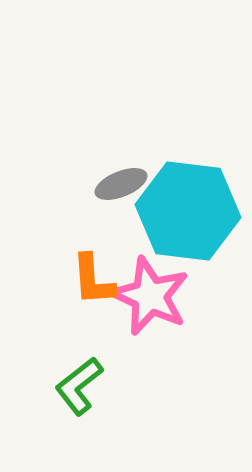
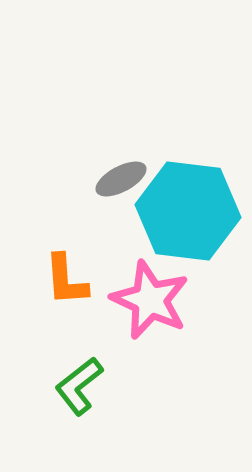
gray ellipse: moved 5 px up; rotated 6 degrees counterclockwise
orange L-shape: moved 27 px left
pink star: moved 4 px down
